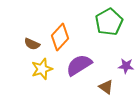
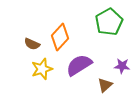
purple star: moved 4 px left
brown triangle: moved 1 px left, 2 px up; rotated 42 degrees clockwise
